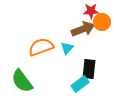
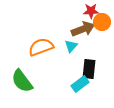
cyan triangle: moved 4 px right, 2 px up
